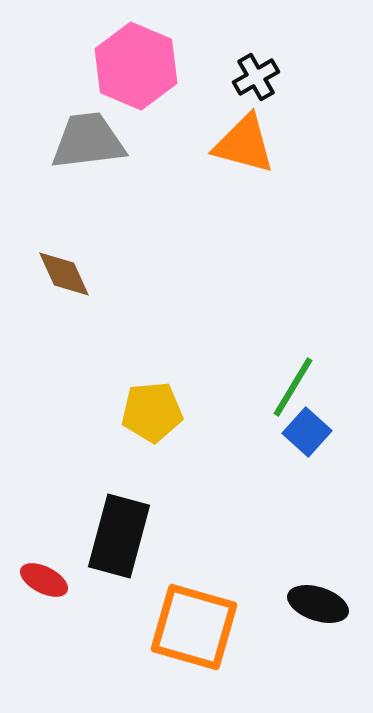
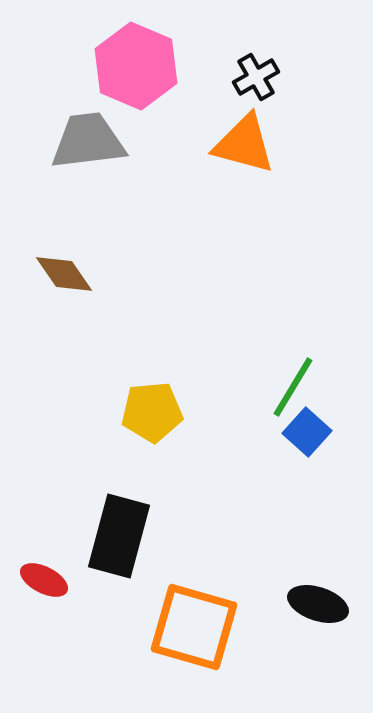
brown diamond: rotated 10 degrees counterclockwise
